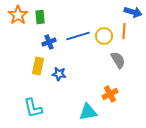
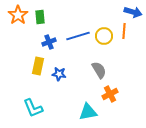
gray semicircle: moved 19 px left, 10 px down
cyan L-shape: rotated 10 degrees counterclockwise
